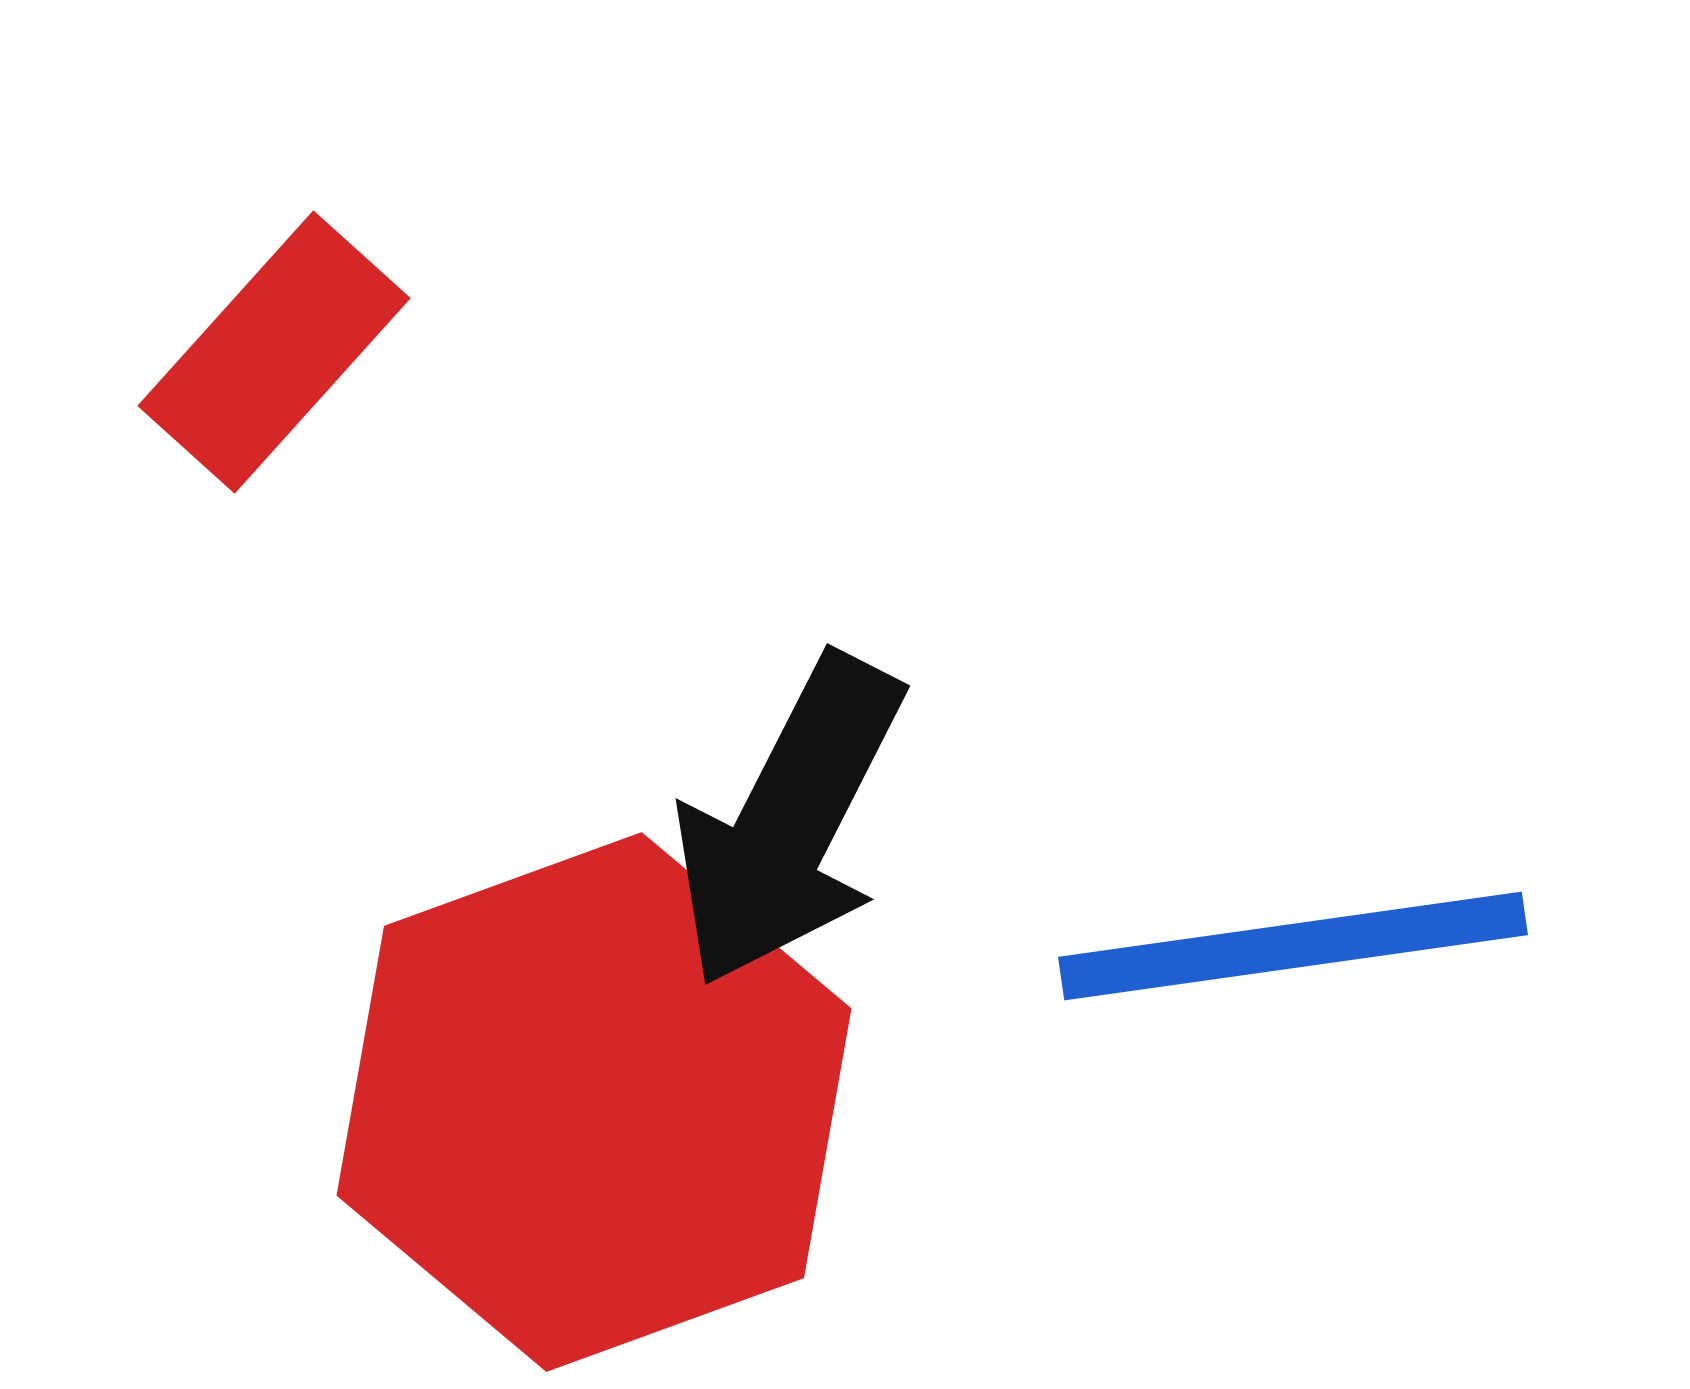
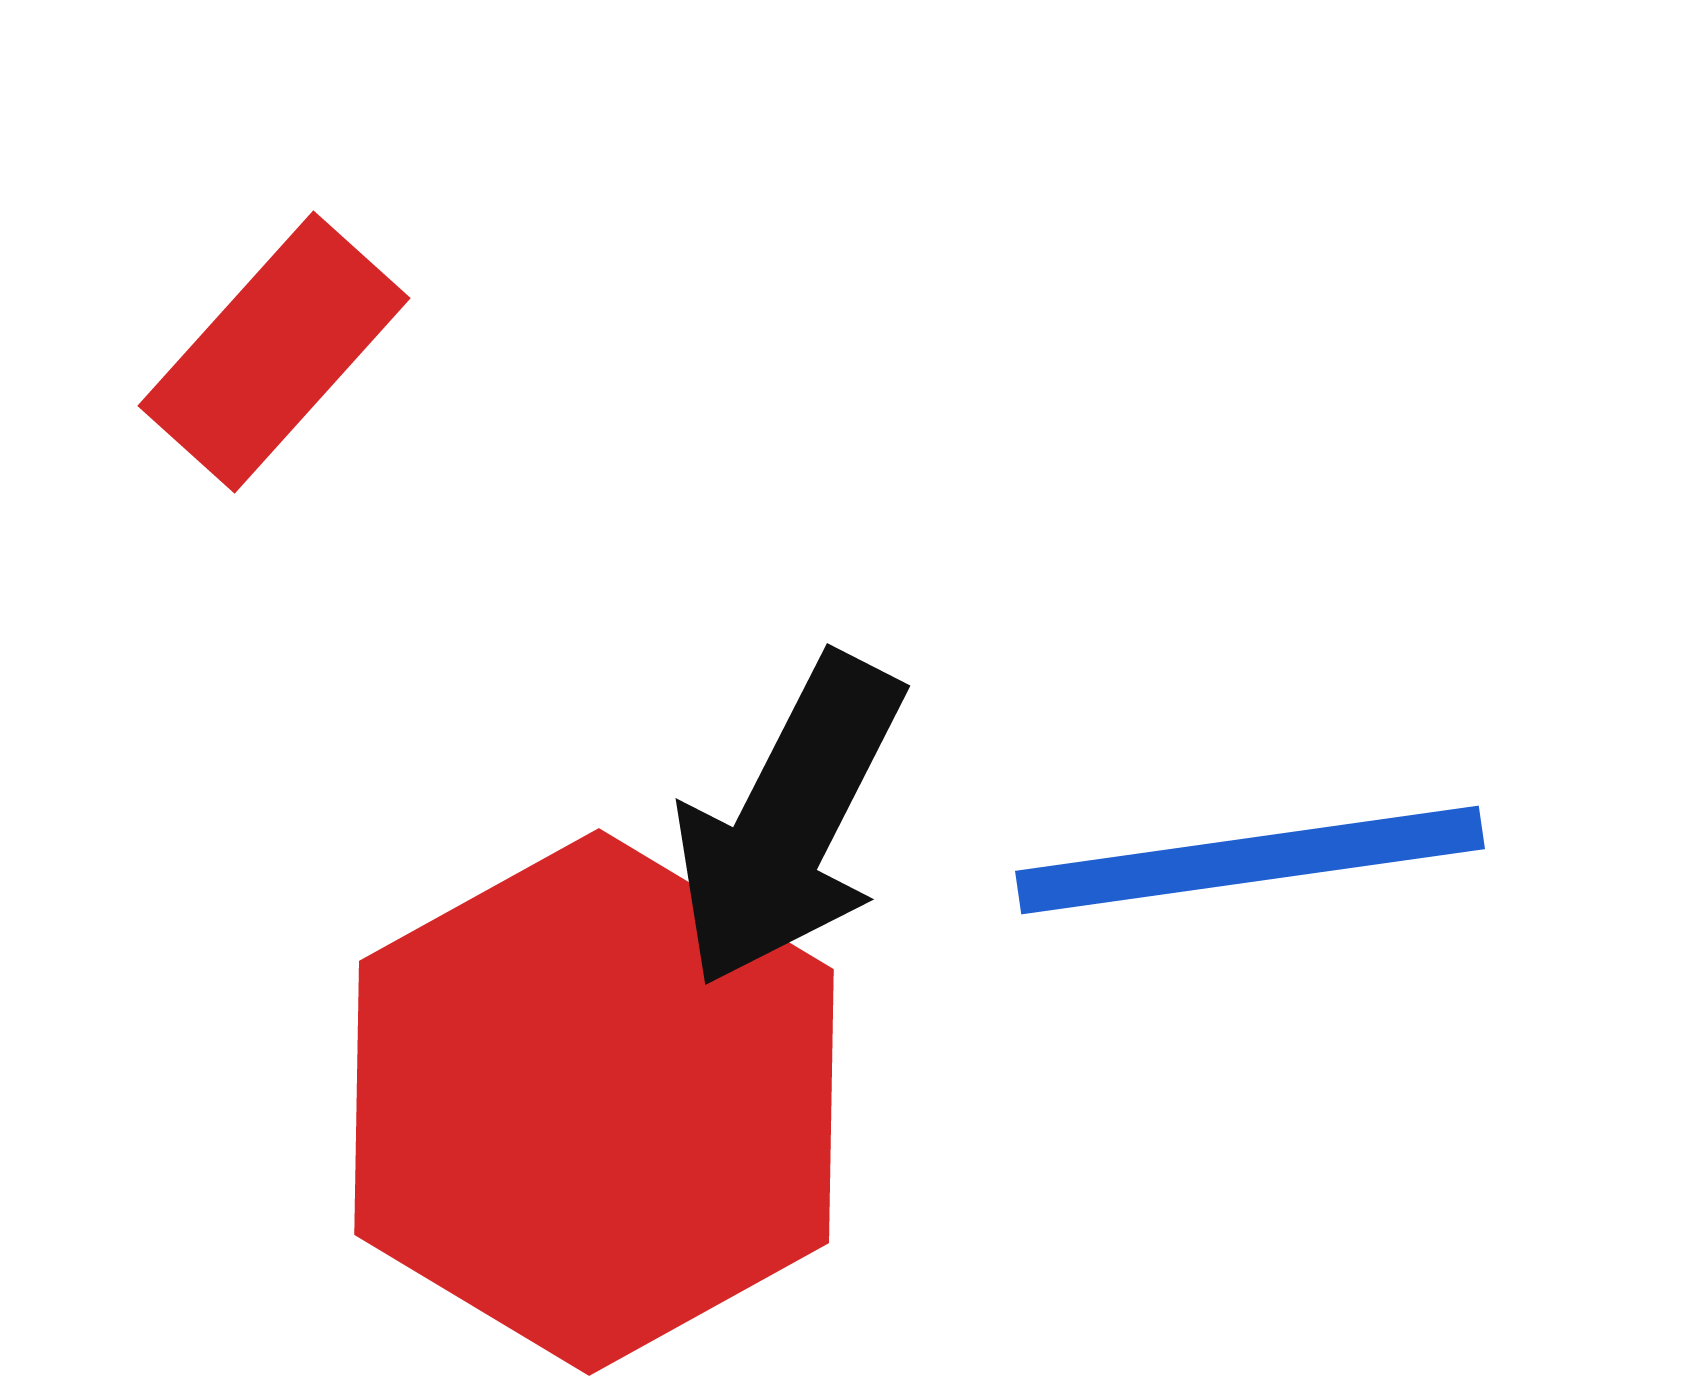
blue line: moved 43 px left, 86 px up
red hexagon: rotated 9 degrees counterclockwise
